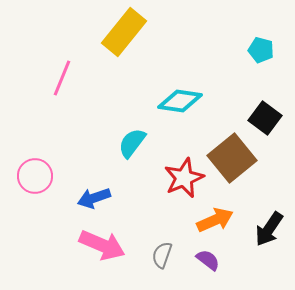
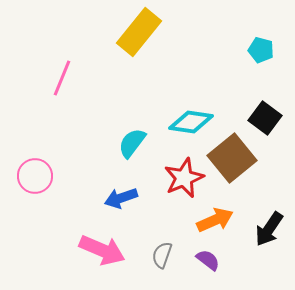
yellow rectangle: moved 15 px right
cyan diamond: moved 11 px right, 21 px down
blue arrow: moved 27 px right
pink arrow: moved 5 px down
